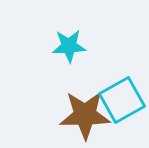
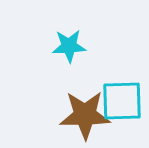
cyan square: moved 1 px down; rotated 27 degrees clockwise
